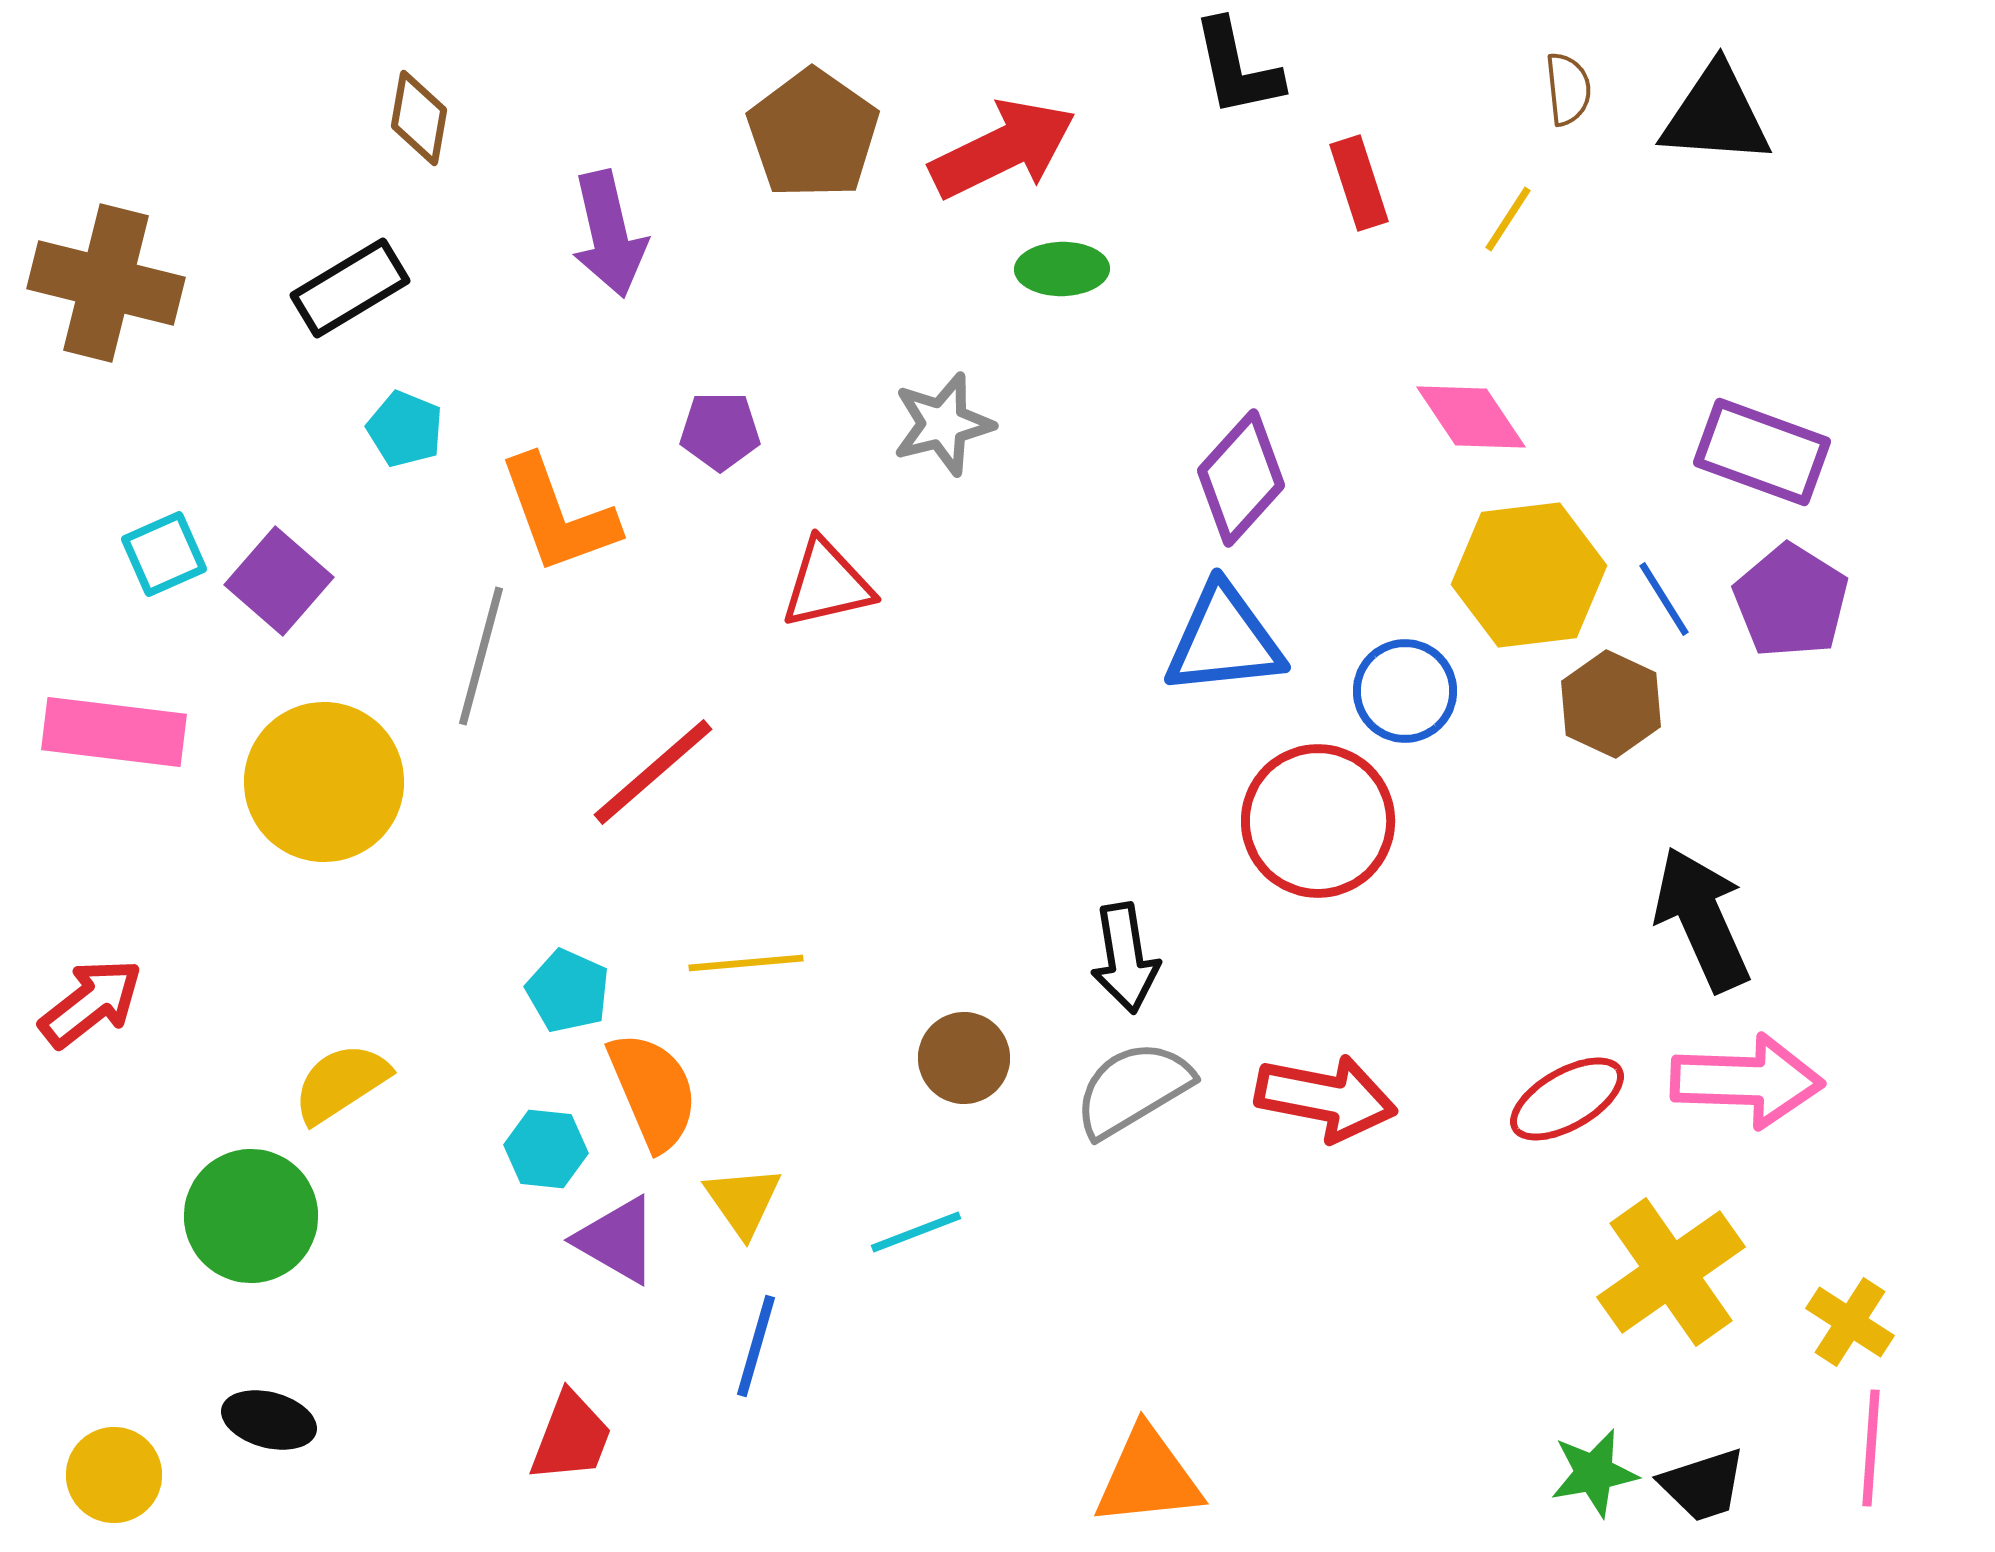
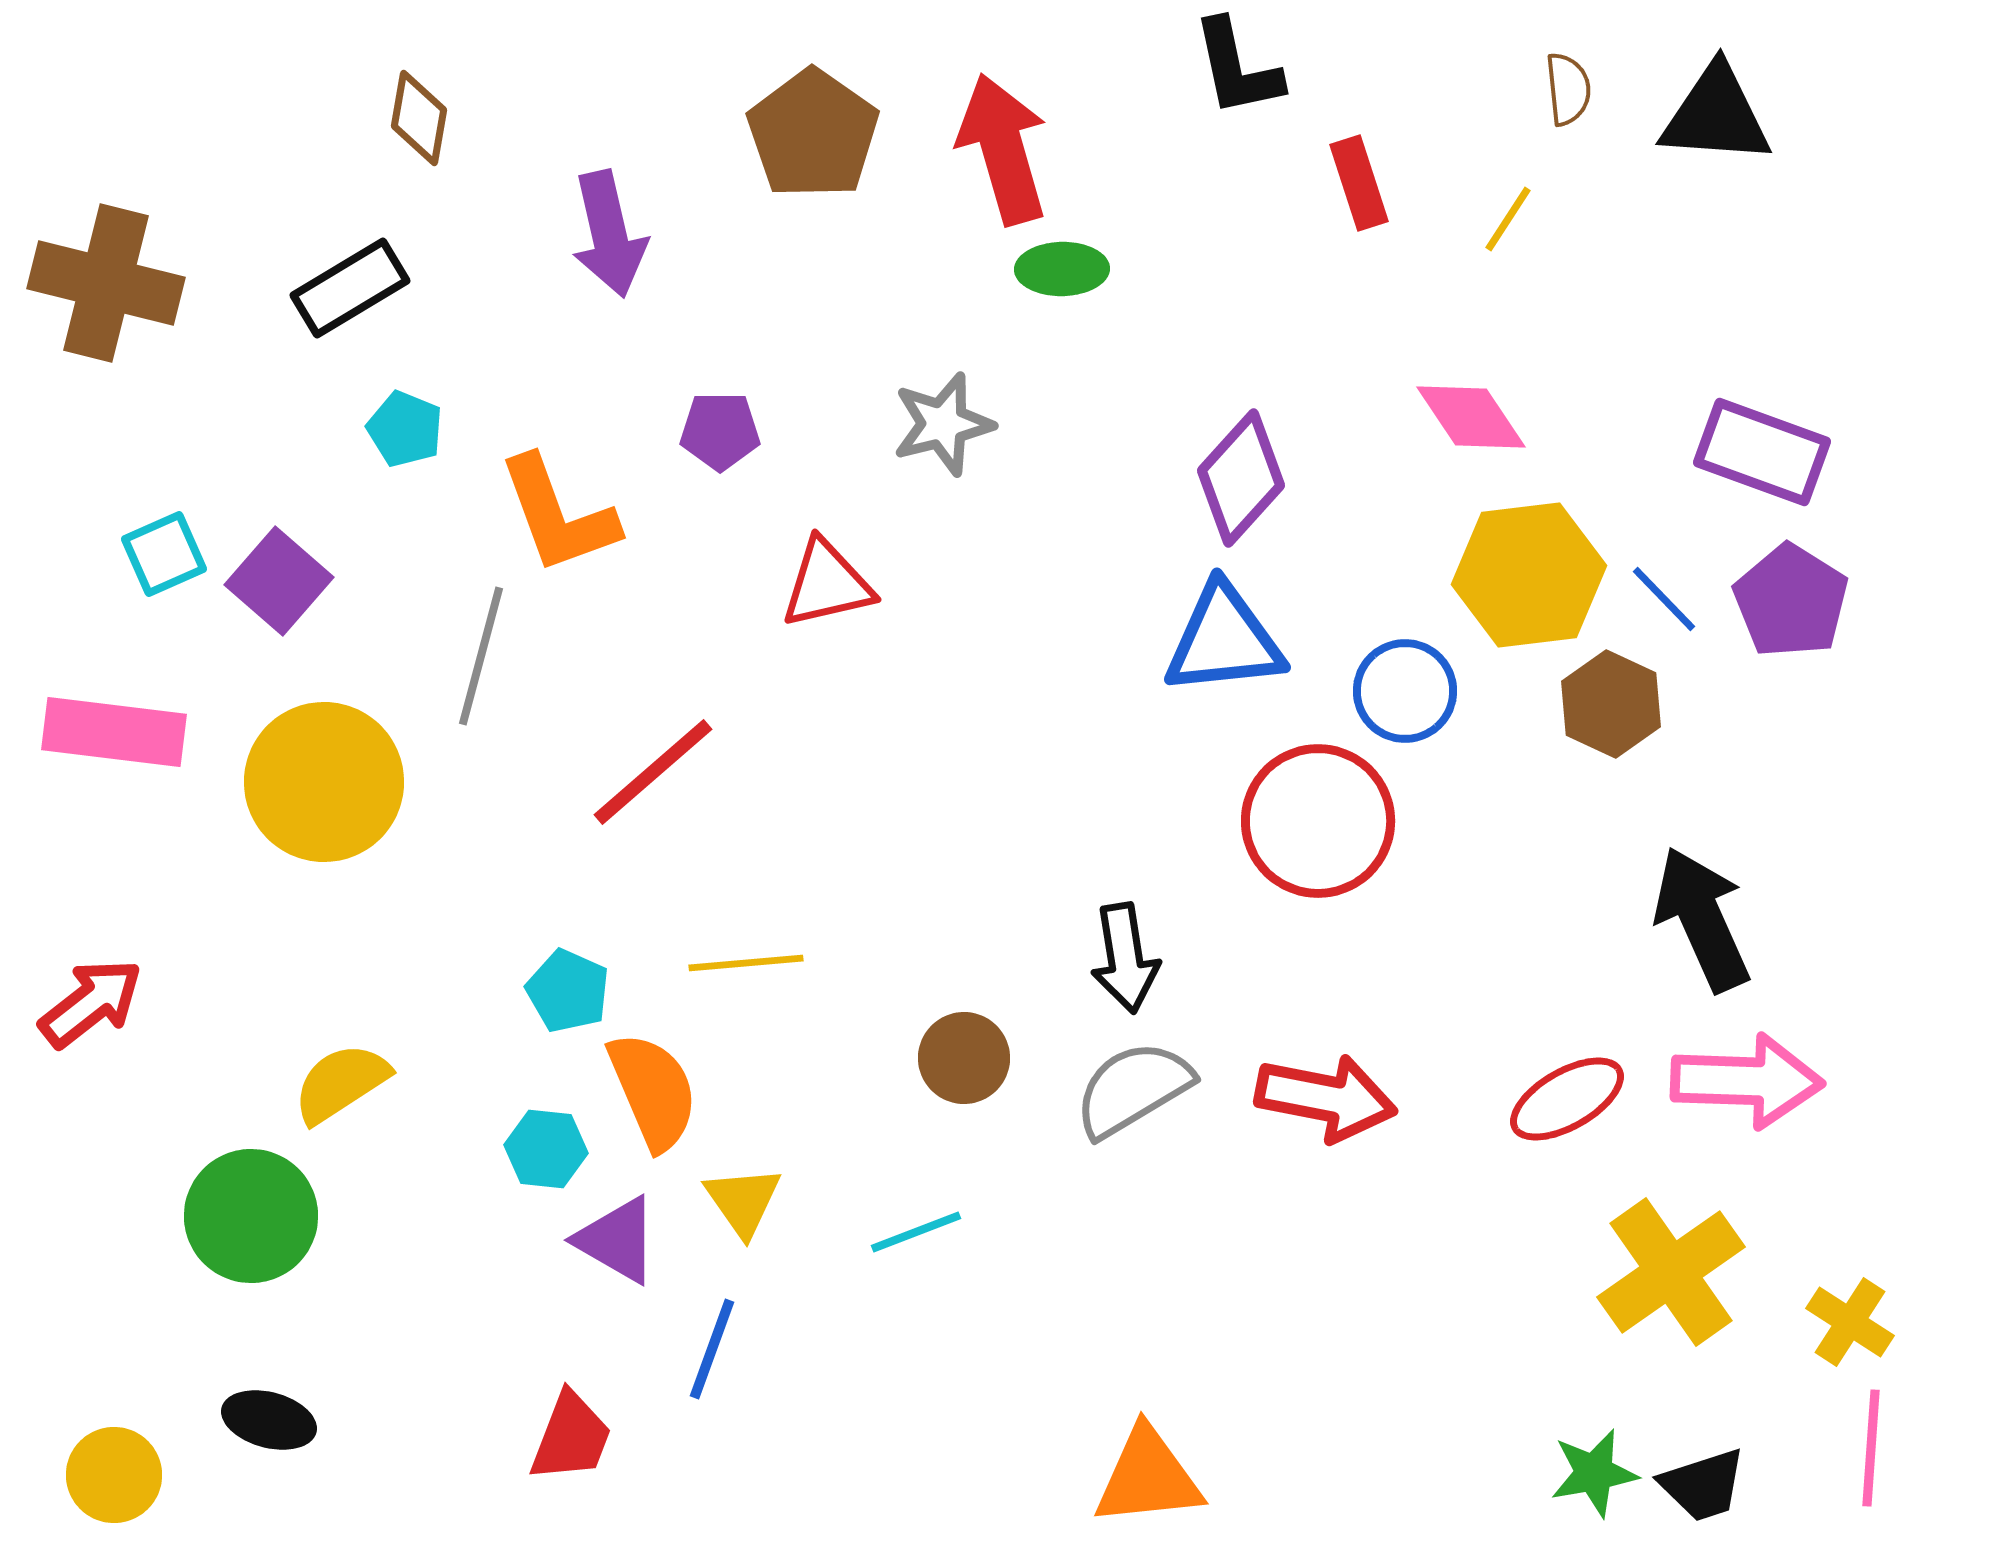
red arrow at (1003, 149): rotated 80 degrees counterclockwise
blue line at (1664, 599): rotated 12 degrees counterclockwise
blue line at (756, 1346): moved 44 px left, 3 px down; rotated 4 degrees clockwise
